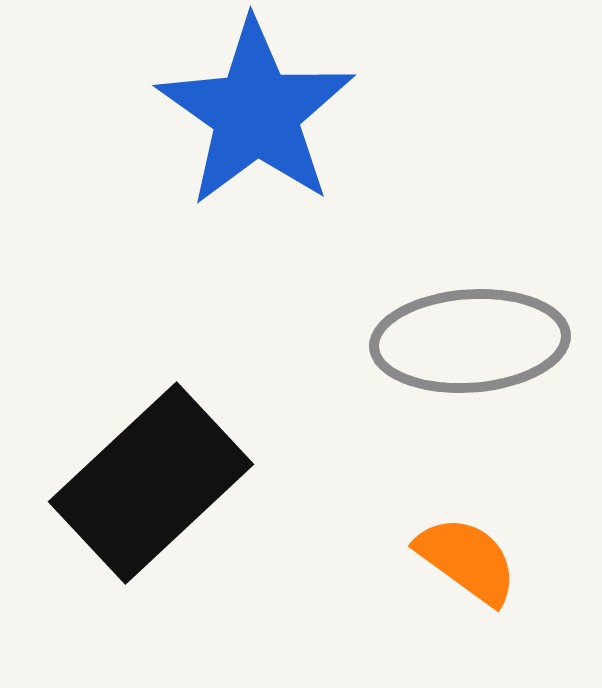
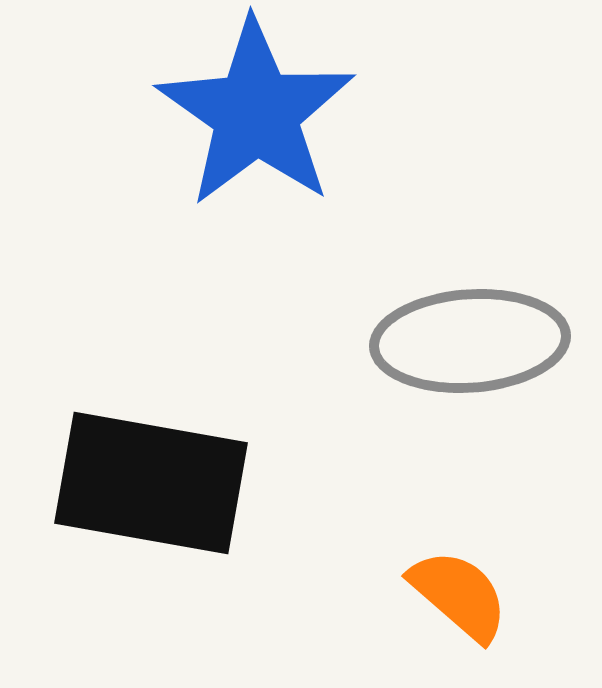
black rectangle: rotated 53 degrees clockwise
orange semicircle: moved 8 px left, 35 px down; rotated 5 degrees clockwise
